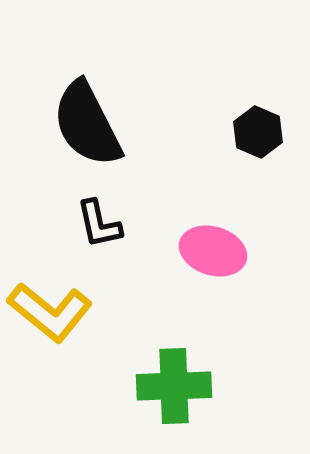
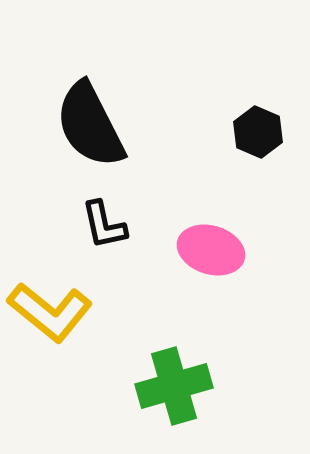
black semicircle: moved 3 px right, 1 px down
black L-shape: moved 5 px right, 1 px down
pink ellipse: moved 2 px left, 1 px up
green cross: rotated 14 degrees counterclockwise
